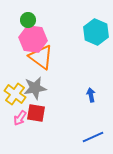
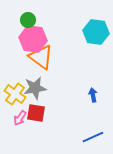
cyan hexagon: rotated 15 degrees counterclockwise
blue arrow: moved 2 px right
